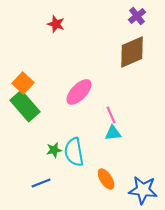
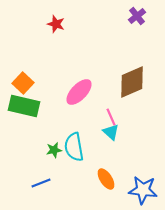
brown diamond: moved 30 px down
green rectangle: moved 1 px left; rotated 36 degrees counterclockwise
pink line: moved 2 px down
cyan triangle: moved 2 px left, 1 px up; rotated 48 degrees clockwise
cyan semicircle: moved 5 px up
